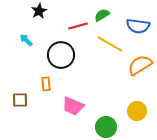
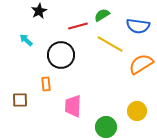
orange semicircle: moved 1 px right, 1 px up
pink trapezoid: rotated 70 degrees clockwise
